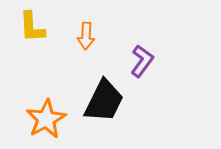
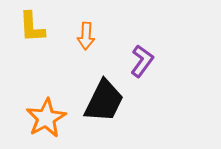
orange star: moved 1 px up
